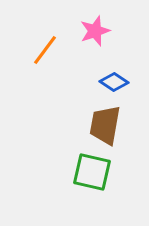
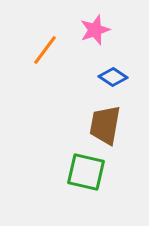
pink star: moved 1 px up
blue diamond: moved 1 px left, 5 px up
green square: moved 6 px left
